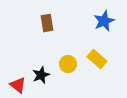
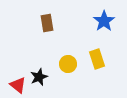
blue star: rotated 10 degrees counterclockwise
yellow rectangle: rotated 30 degrees clockwise
black star: moved 2 px left, 2 px down
